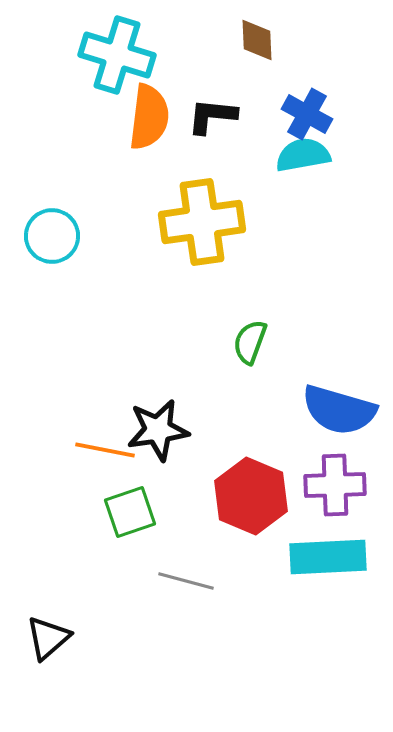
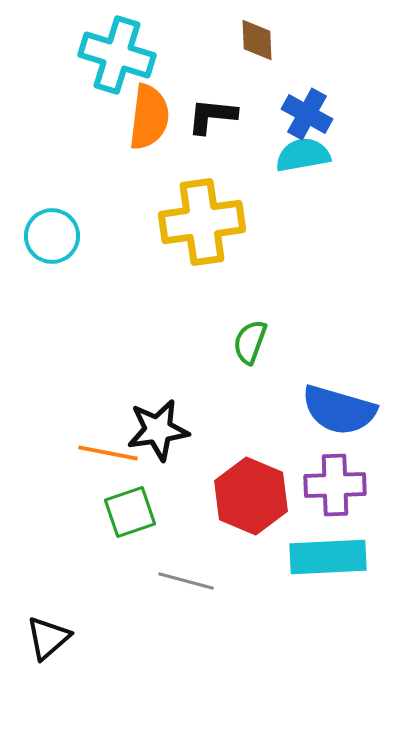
orange line: moved 3 px right, 3 px down
